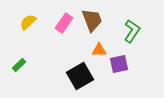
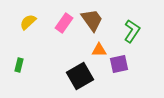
brown trapezoid: rotated 15 degrees counterclockwise
green rectangle: rotated 32 degrees counterclockwise
